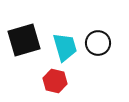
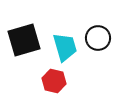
black circle: moved 5 px up
red hexagon: moved 1 px left
